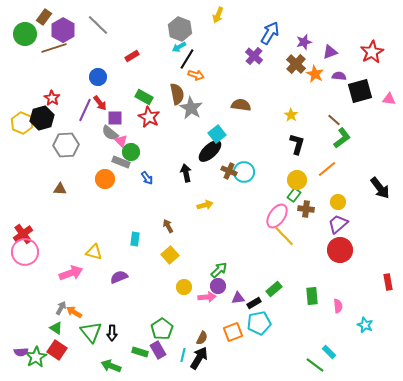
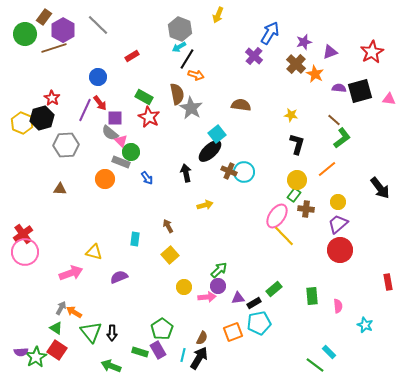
purple semicircle at (339, 76): moved 12 px down
yellow star at (291, 115): rotated 24 degrees counterclockwise
